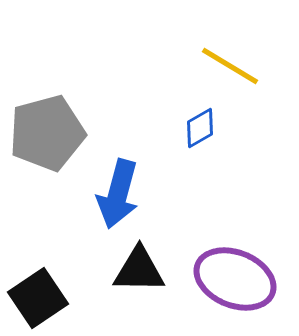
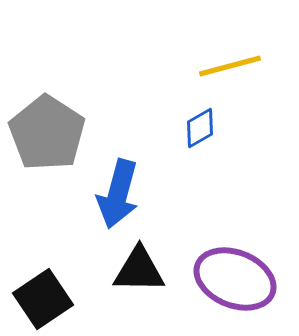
yellow line: rotated 46 degrees counterclockwise
gray pentagon: rotated 24 degrees counterclockwise
black square: moved 5 px right, 1 px down
